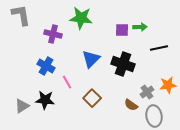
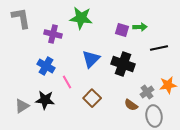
gray L-shape: moved 3 px down
purple square: rotated 16 degrees clockwise
